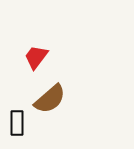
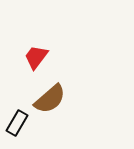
black rectangle: rotated 30 degrees clockwise
